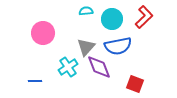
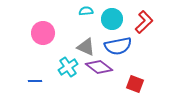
red L-shape: moved 5 px down
gray triangle: rotated 48 degrees counterclockwise
purple diamond: rotated 32 degrees counterclockwise
